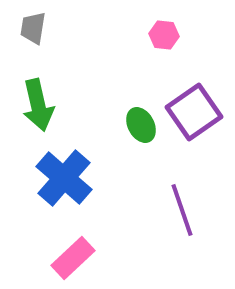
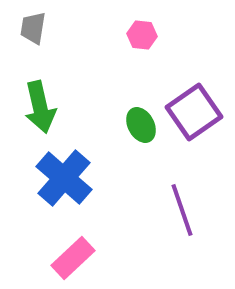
pink hexagon: moved 22 px left
green arrow: moved 2 px right, 2 px down
